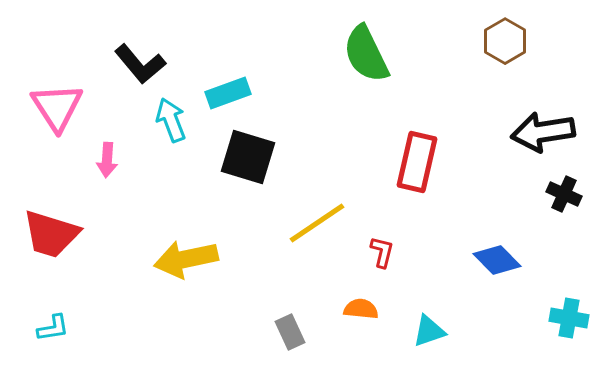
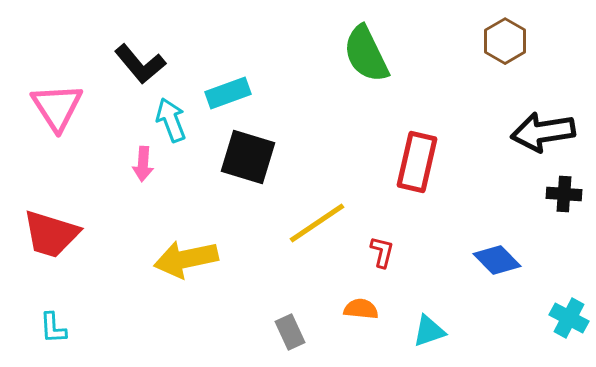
pink arrow: moved 36 px right, 4 px down
black cross: rotated 20 degrees counterclockwise
cyan cross: rotated 18 degrees clockwise
cyan L-shape: rotated 96 degrees clockwise
